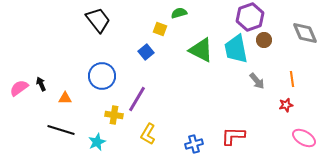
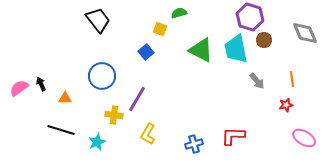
purple hexagon: rotated 24 degrees counterclockwise
